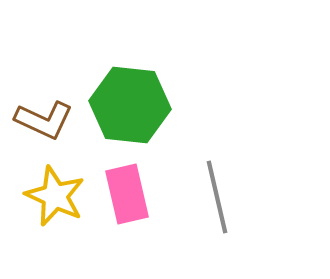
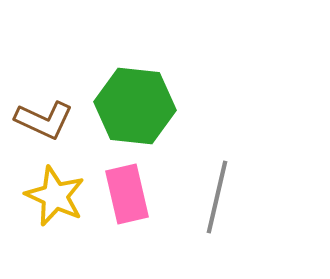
green hexagon: moved 5 px right, 1 px down
gray line: rotated 26 degrees clockwise
